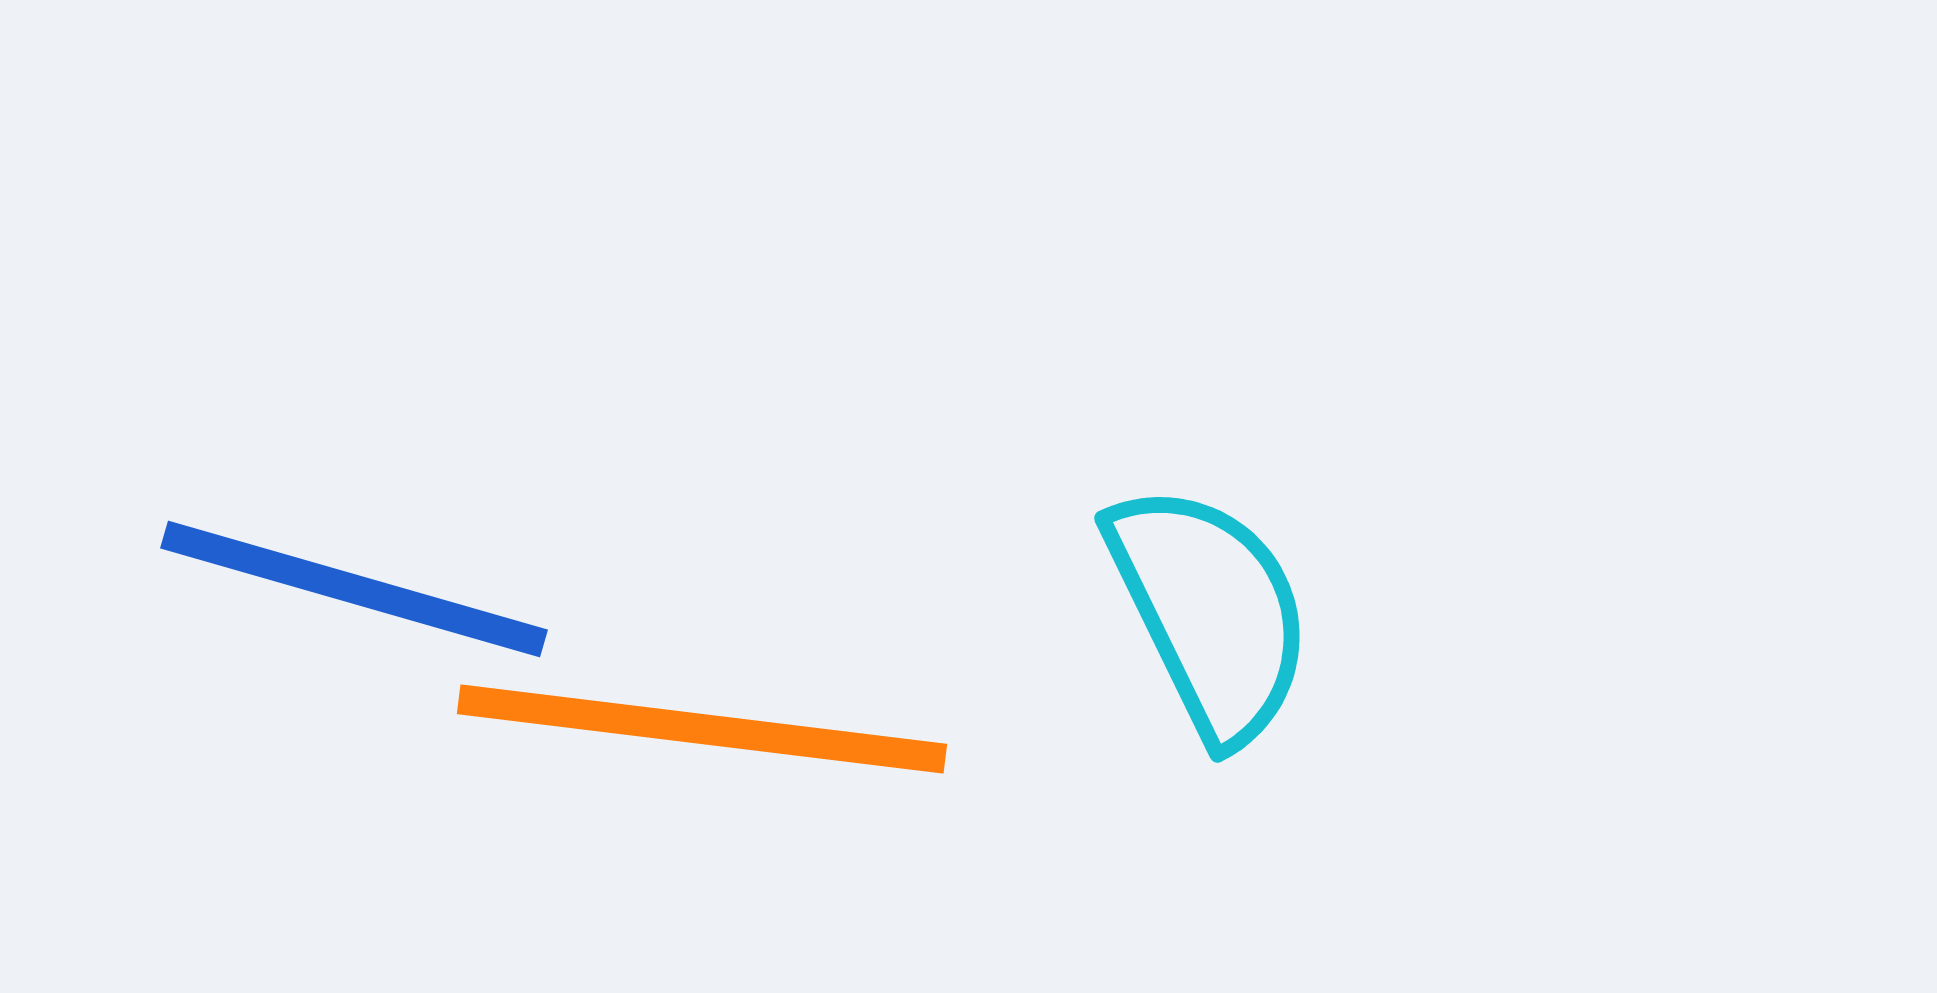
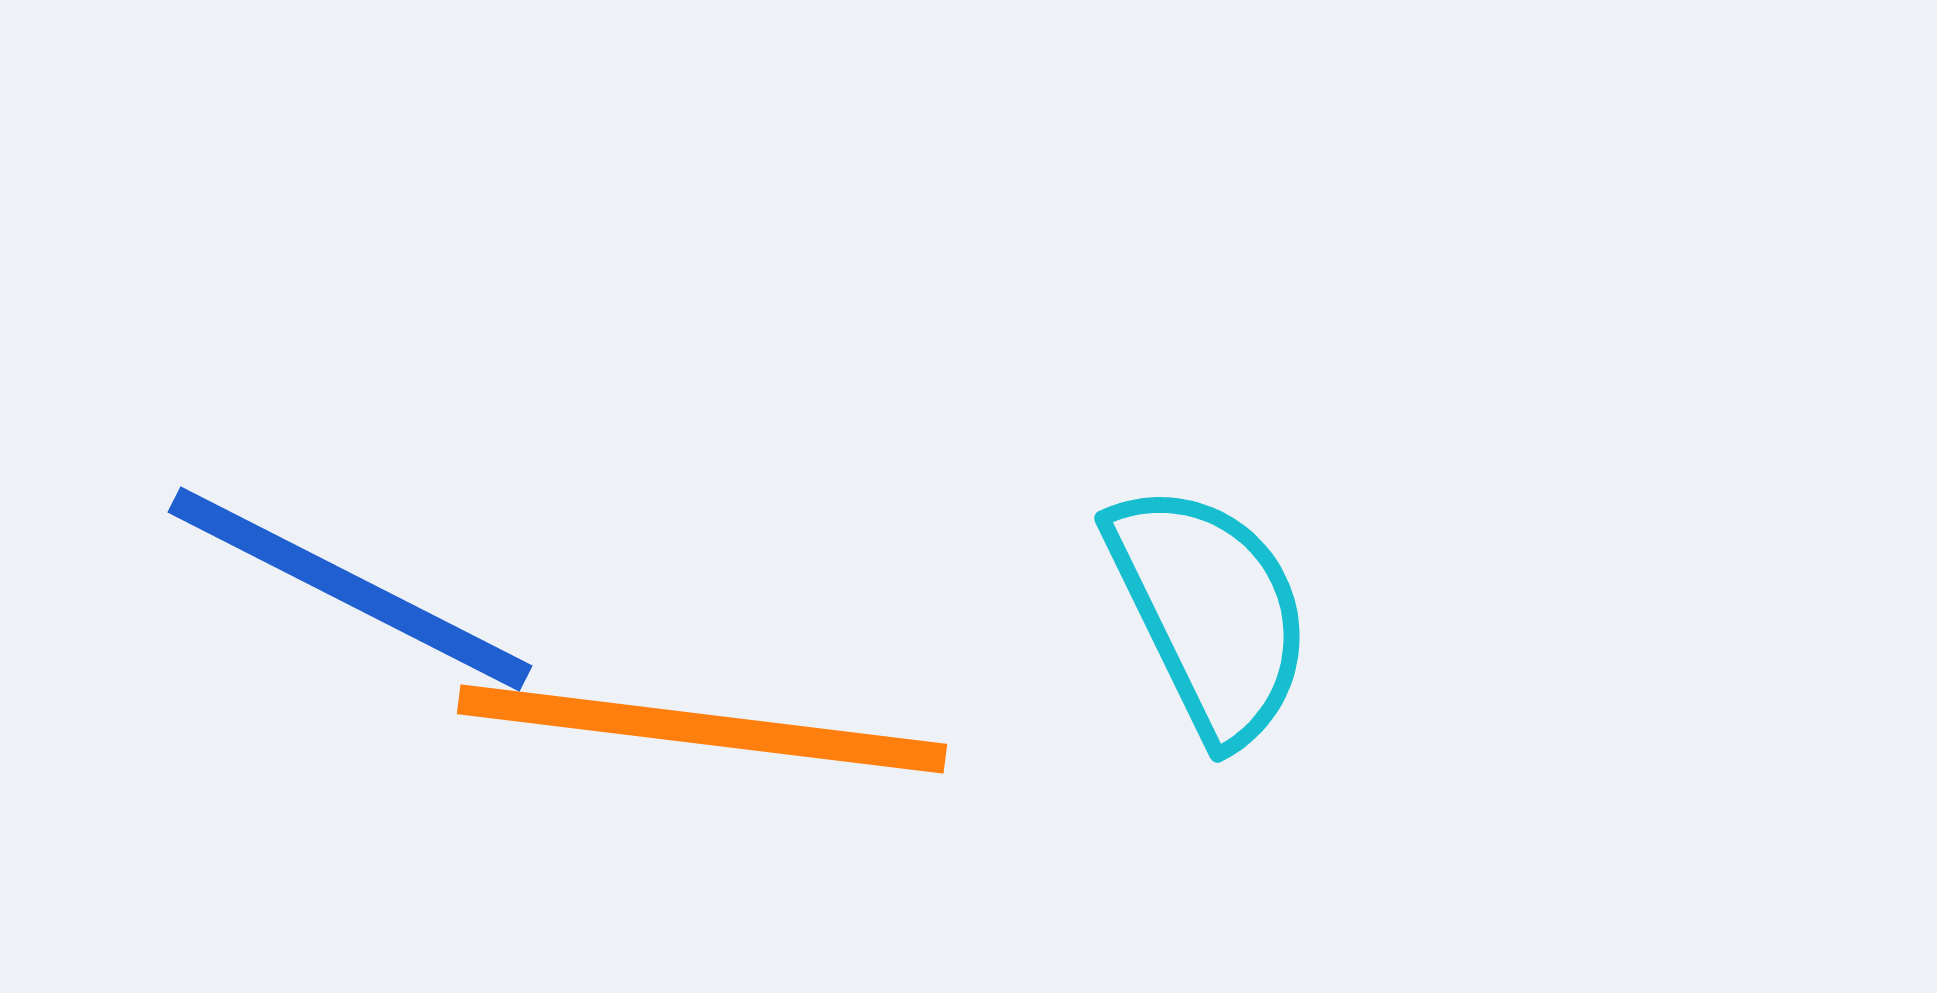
blue line: moved 4 px left; rotated 11 degrees clockwise
